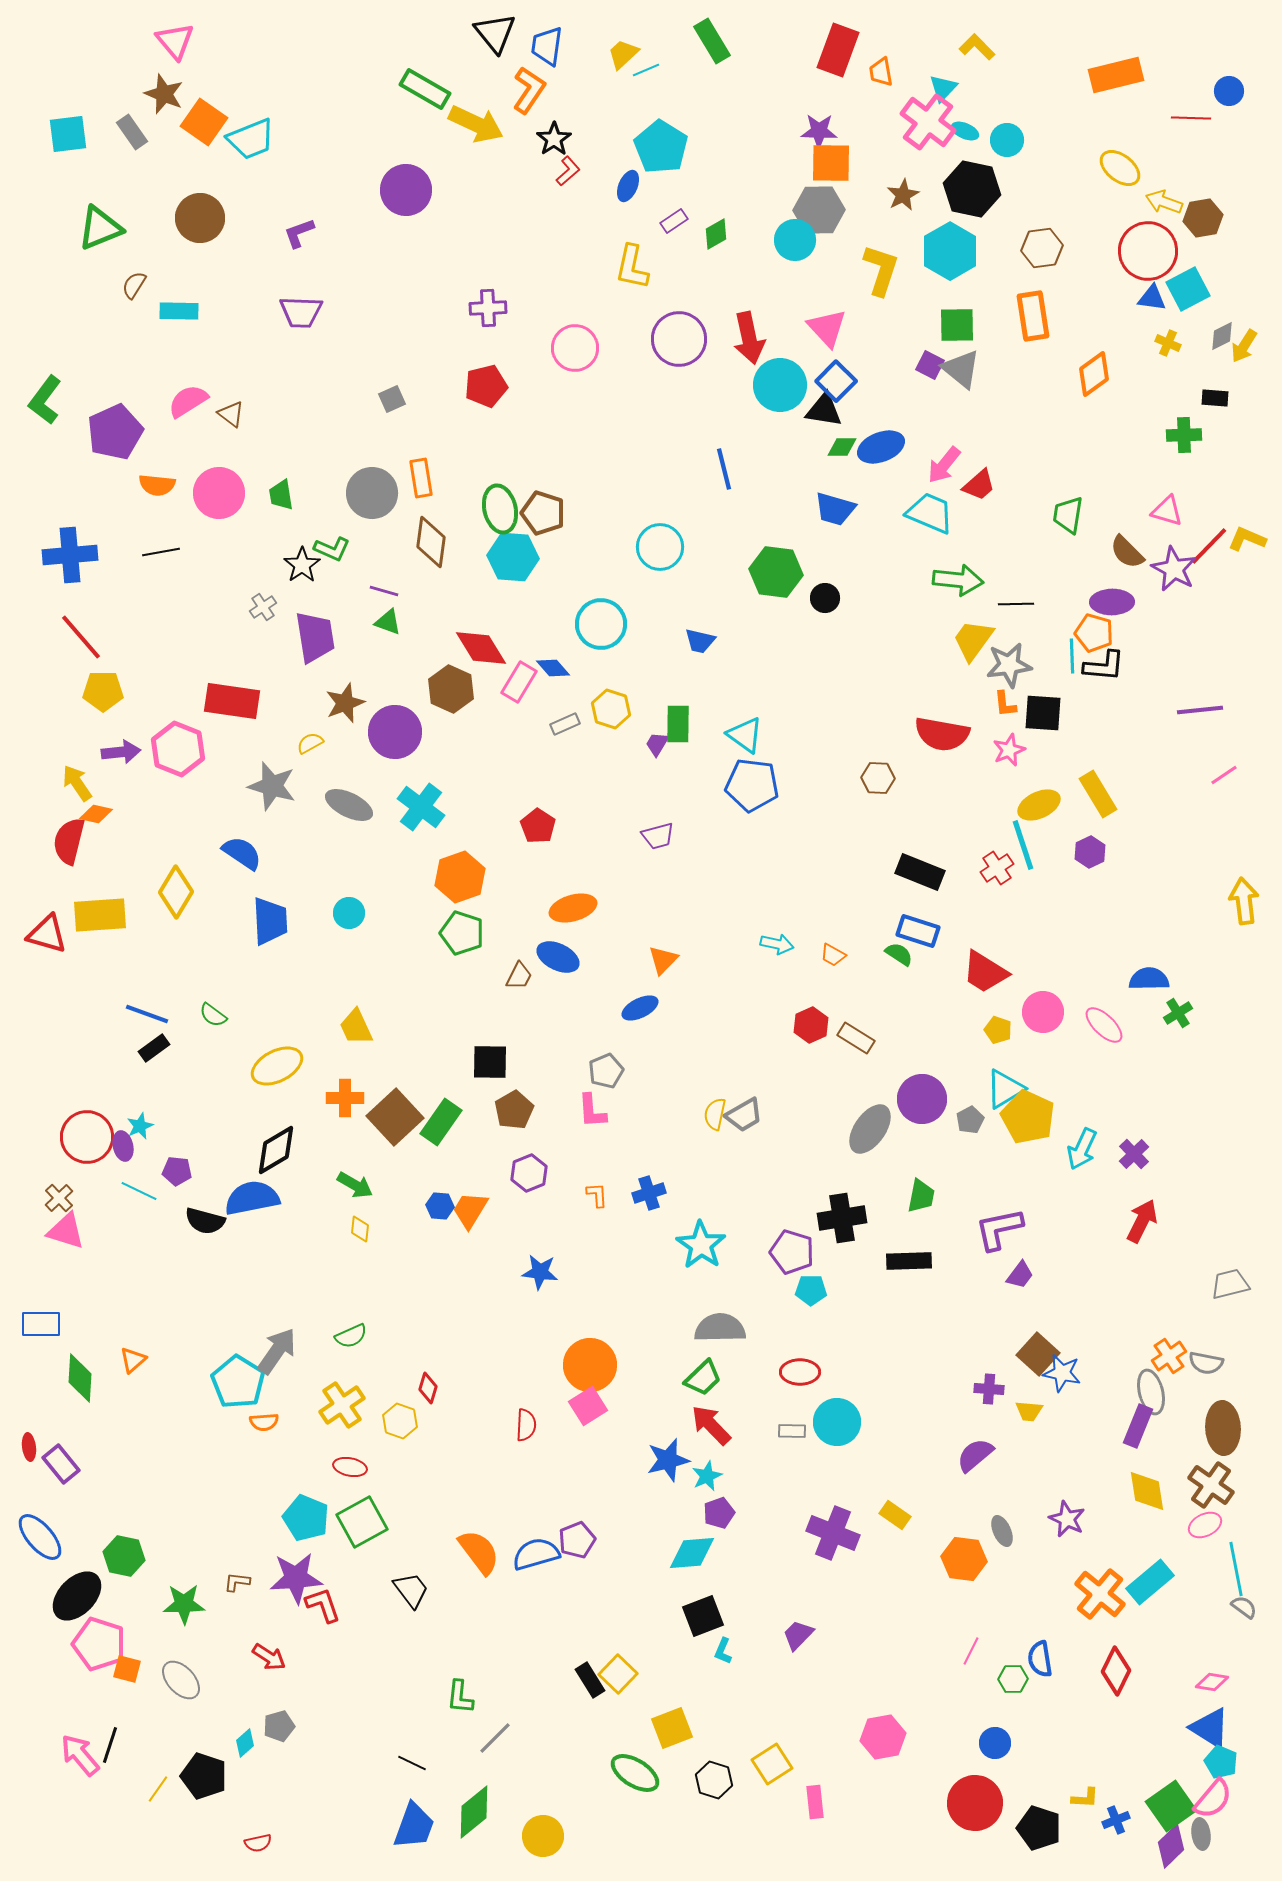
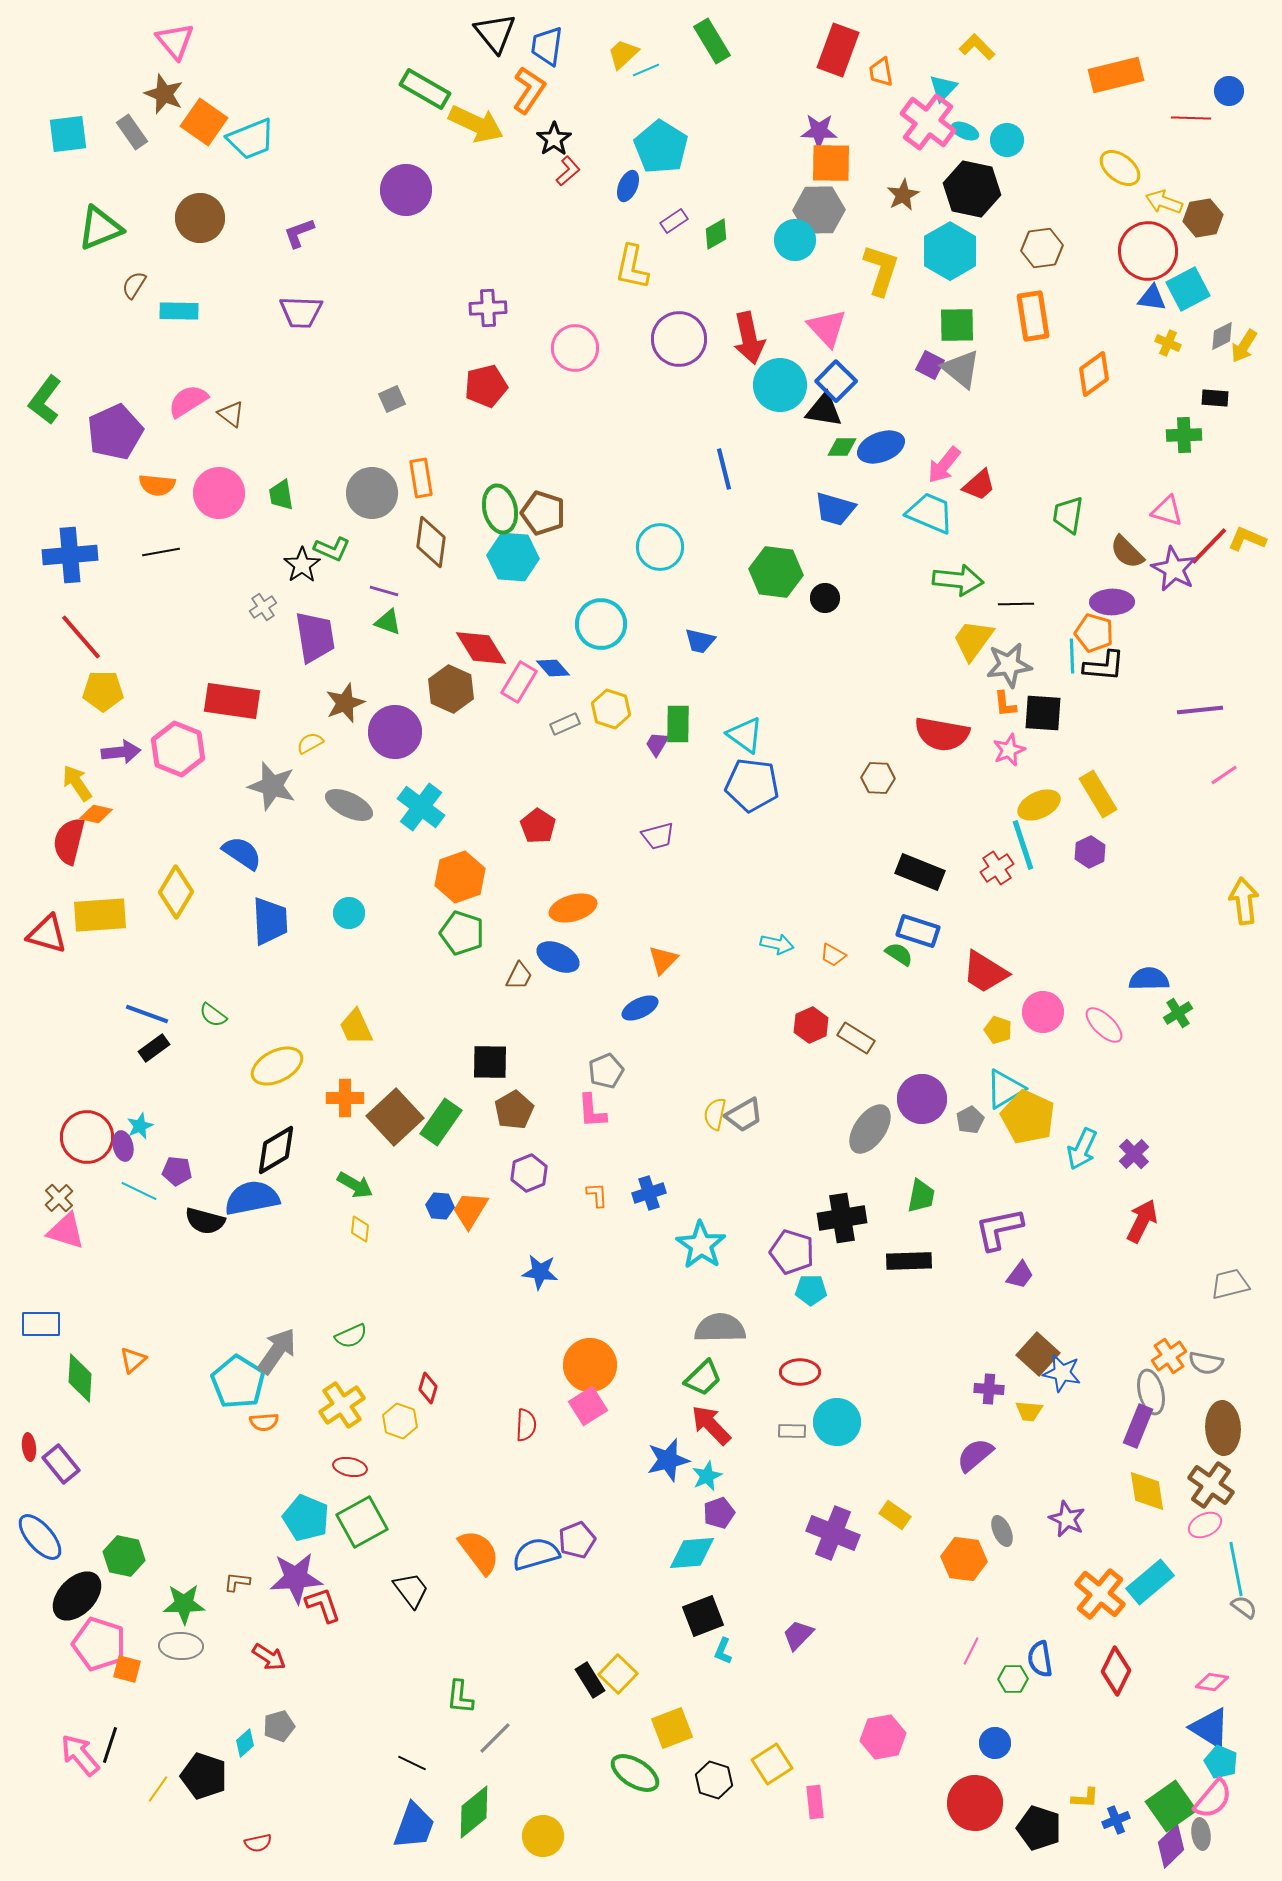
gray ellipse at (181, 1680): moved 34 px up; rotated 45 degrees counterclockwise
